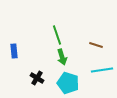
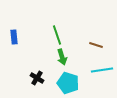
blue rectangle: moved 14 px up
